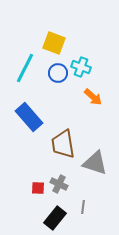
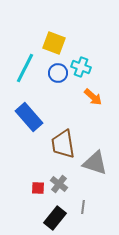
gray cross: rotated 12 degrees clockwise
